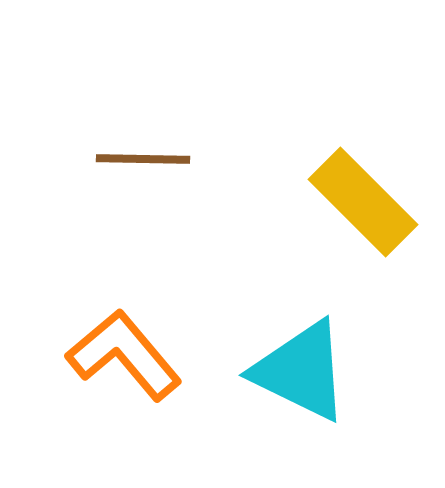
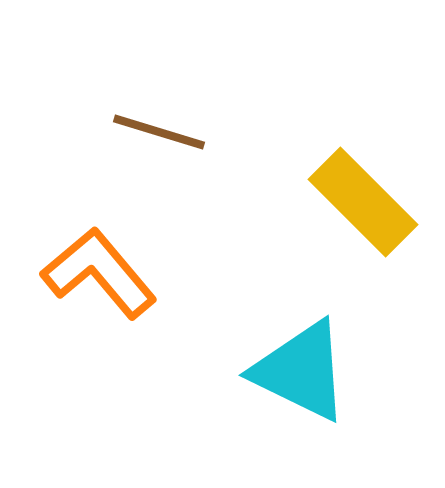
brown line: moved 16 px right, 27 px up; rotated 16 degrees clockwise
orange L-shape: moved 25 px left, 82 px up
